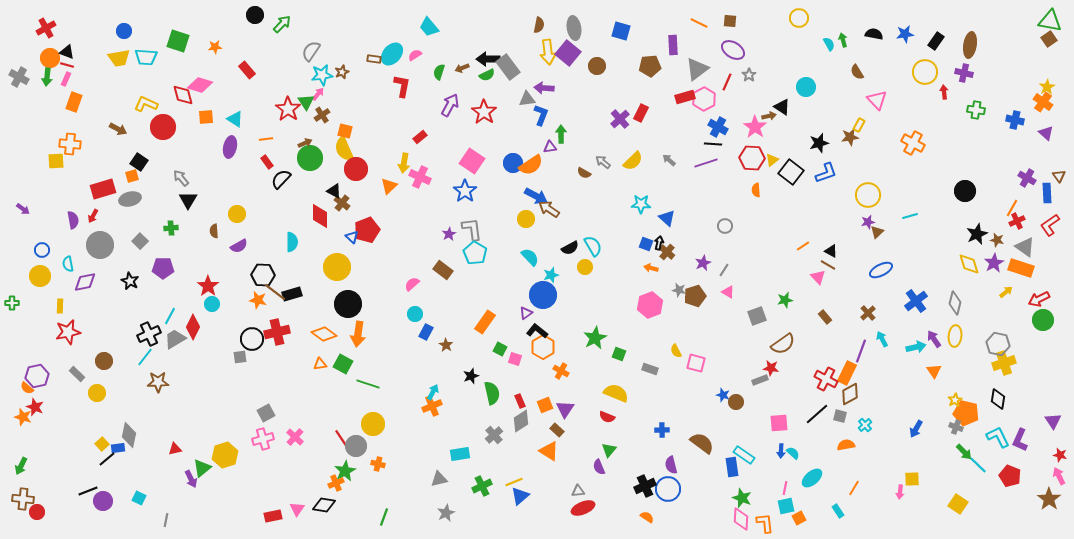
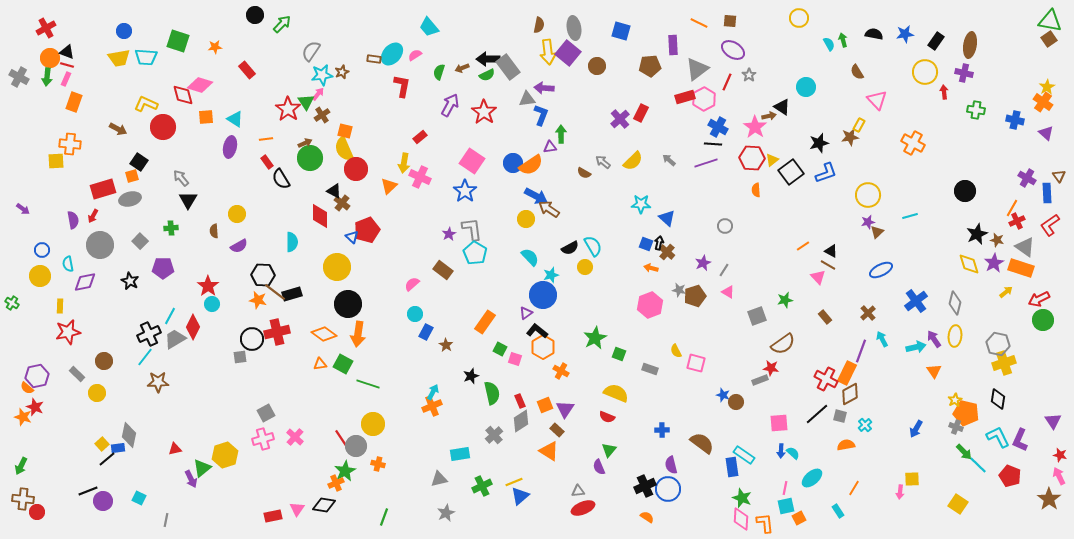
black square at (791, 172): rotated 15 degrees clockwise
black semicircle at (281, 179): rotated 75 degrees counterclockwise
green cross at (12, 303): rotated 32 degrees clockwise
